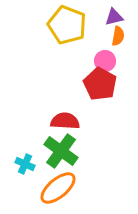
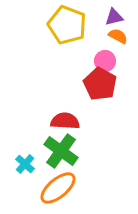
orange semicircle: rotated 72 degrees counterclockwise
cyan cross: rotated 18 degrees clockwise
